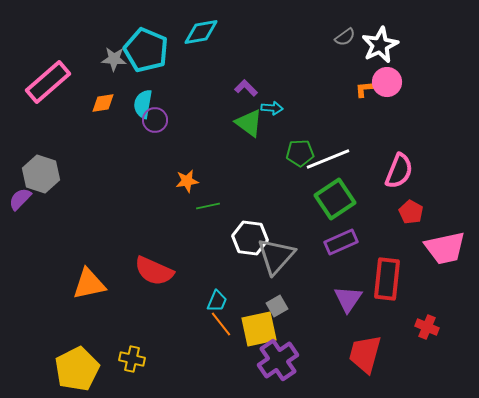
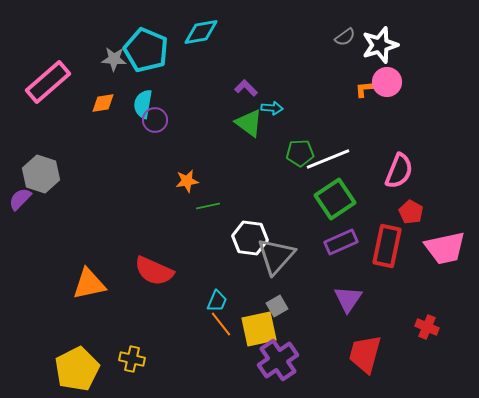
white star: rotated 9 degrees clockwise
red rectangle: moved 33 px up; rotated 6 degrees clockwise
